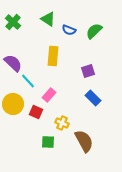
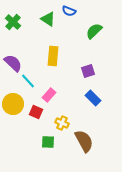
blue semicircle: moved 19 px up
